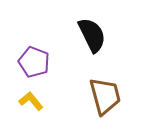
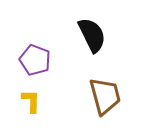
purple pentagon: moved 1 px right, 2 px up
yellow L-shape: rotated 40 degrees clockwise
